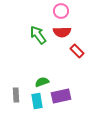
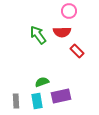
pink circle: moved 8 px right
gray rectangle: moved 6 px down
